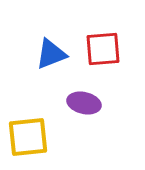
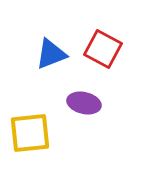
red square: rotated 33 degrees clockwise
yellow square: moved 2 px right, 4 px up
